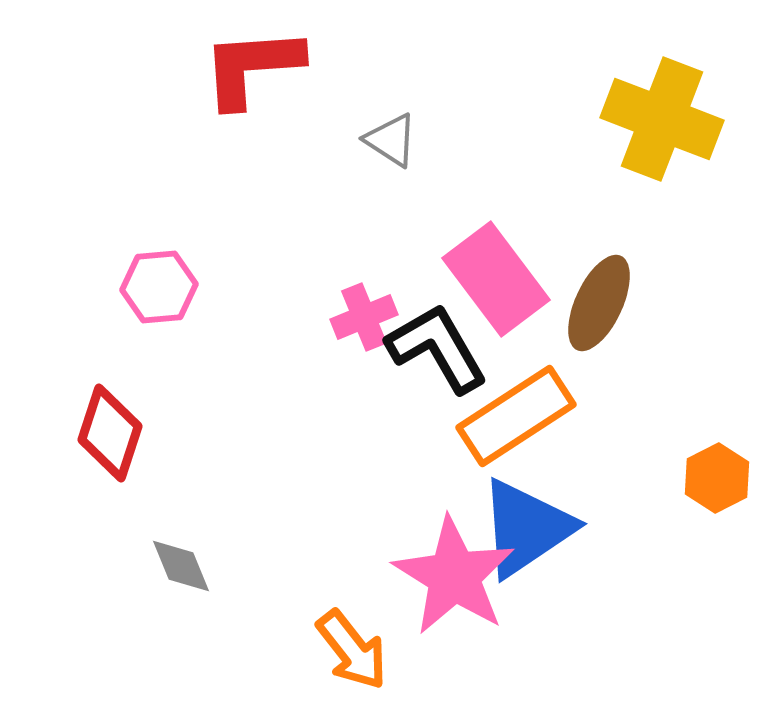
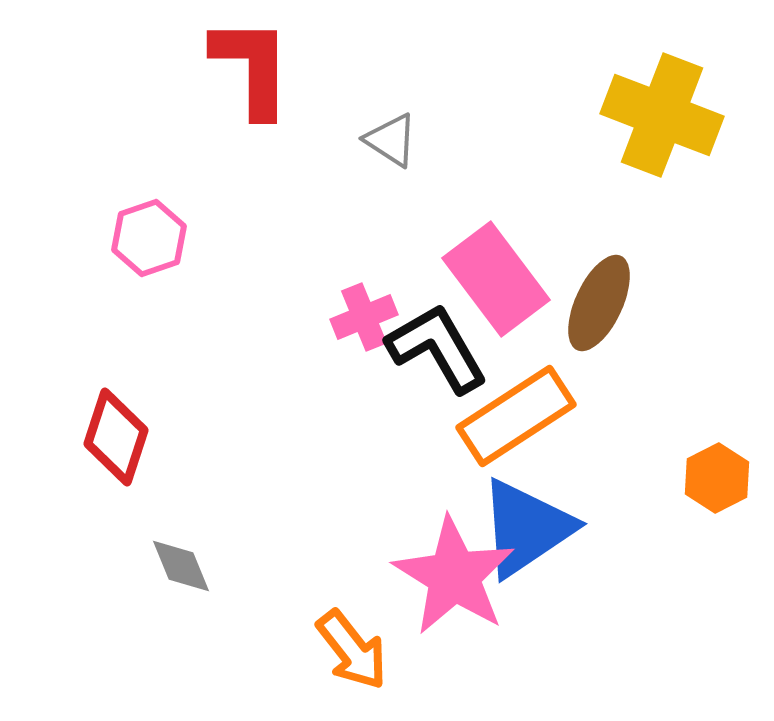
red L-shape: rotated 94 degrees clockwise
yellow cross: moved 4 px up
pink hexagon: moved 10 px left, 49 px up; rotated 14 degrees counterclockwise
red diamond: moved 6 px right, 4 px down
